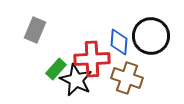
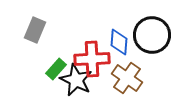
black circle: moved 1 px right, 1 px up
brown cross: rotated 16 degrees clockwise
